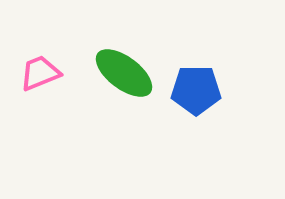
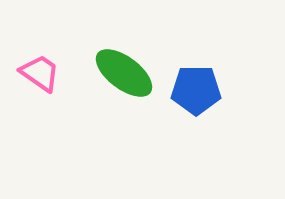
pink trapezoid: rotated 57 degrees clockwise
